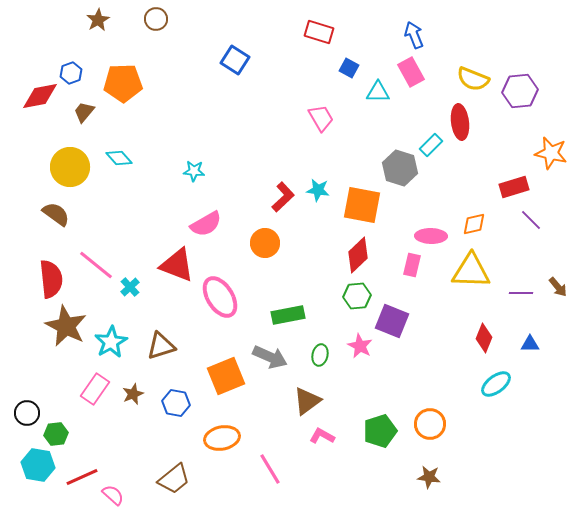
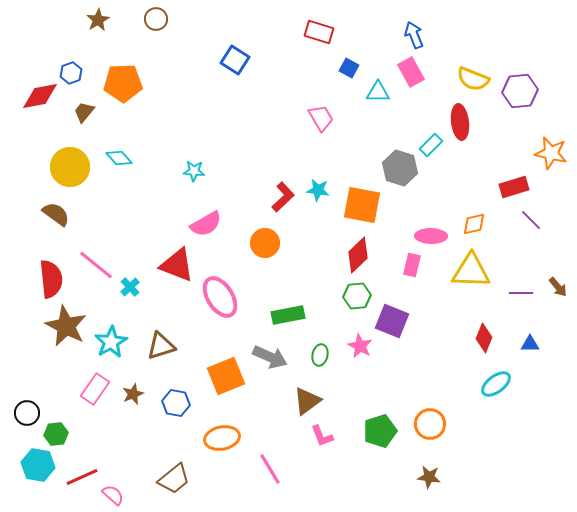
pink L-shape at (322, 436): rotated 140 degrees counterclockwise
